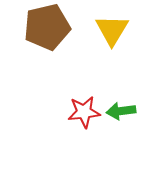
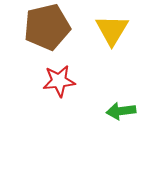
red star: moved 25 px left, 31 px up
